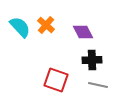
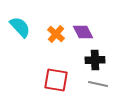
orange cross: moved 10 px right, 9 px down
black cross: moved 3 px right
red square: rotated 10 degrees counterclockwise
gray line: moved 1 px up
